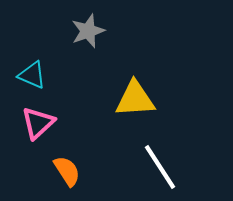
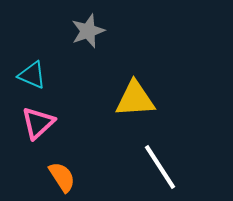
orange semicircle: moved 5 px left, 6 px down
